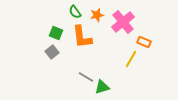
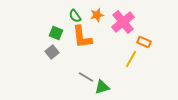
green semicircle: moved 4 px down
